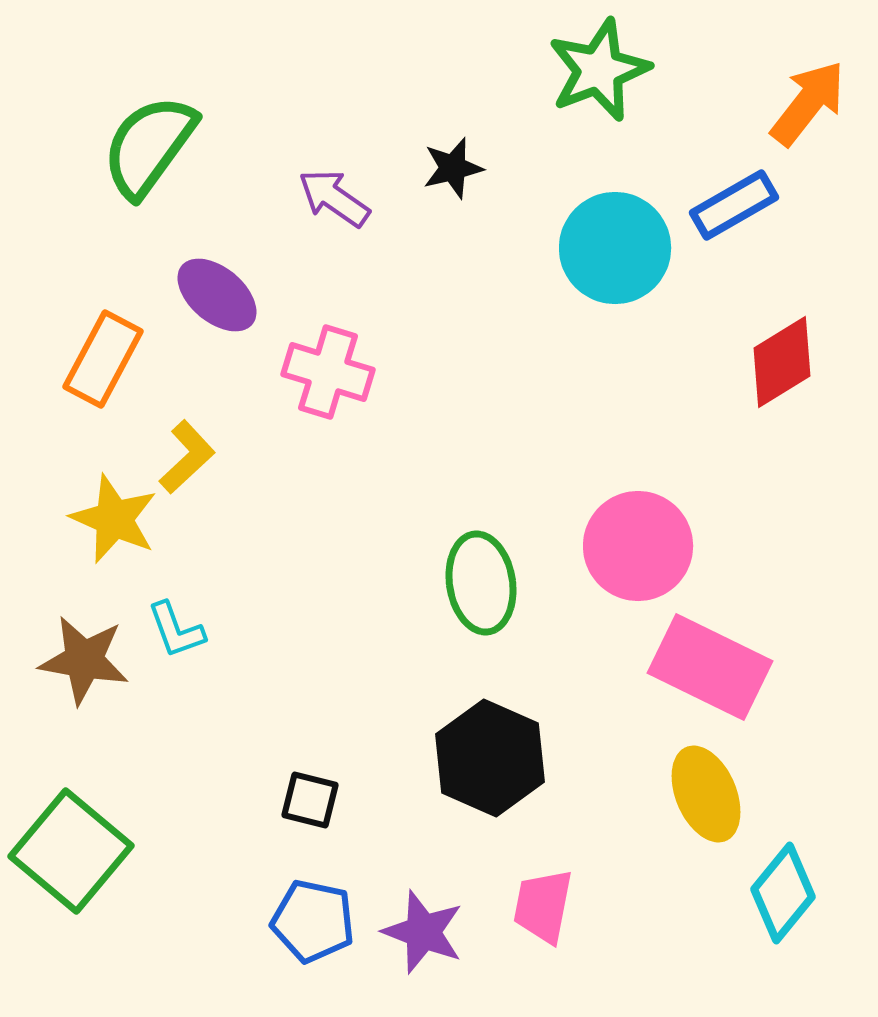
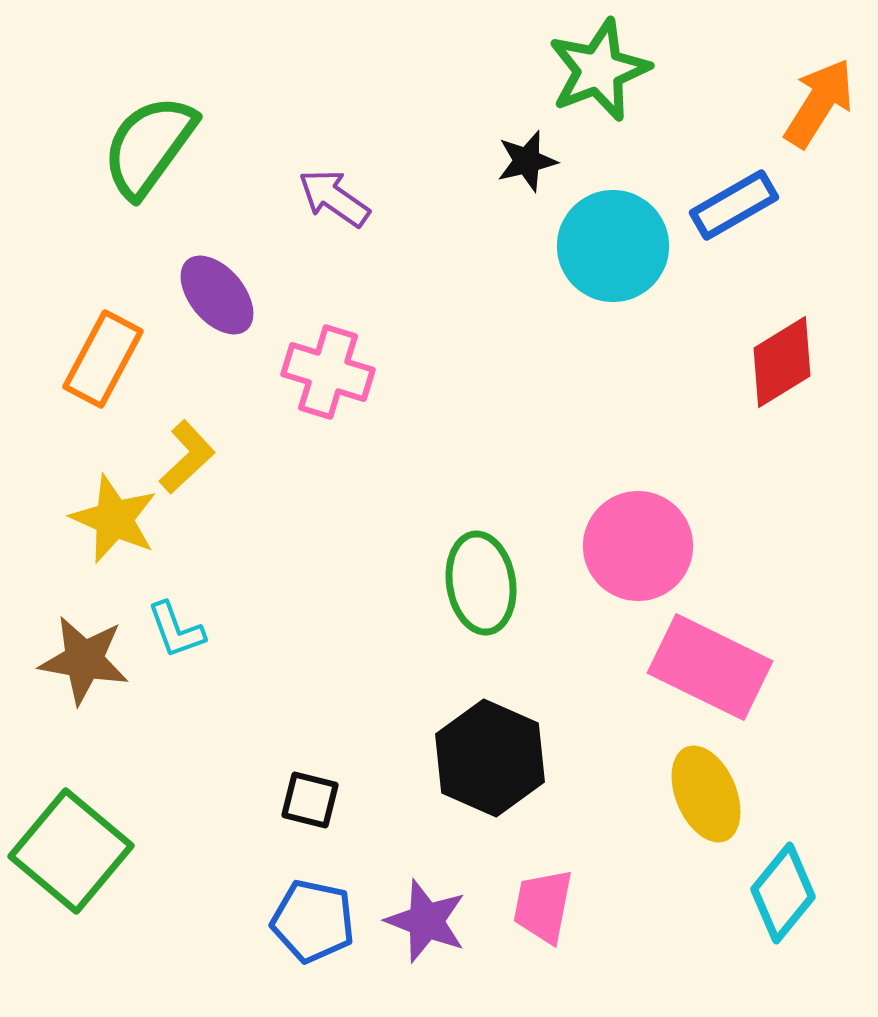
orange arrow: moved 11 px right; rotated 6 degrees counterclockwise
black star: moved 74 px right, 7 px up
cyan circle: moved 2 px left, 2 px up
purple ellipse: rotated 10 degrees clockwise
purple star: moved 3 px right, 11 px up
